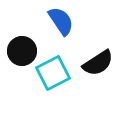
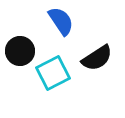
black circle: moved 2 px left
black semicircle: moved 1 px left, 5 px up
